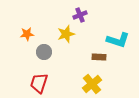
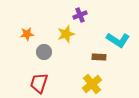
cyan L-shape: rotated 15 degrees clockwise
